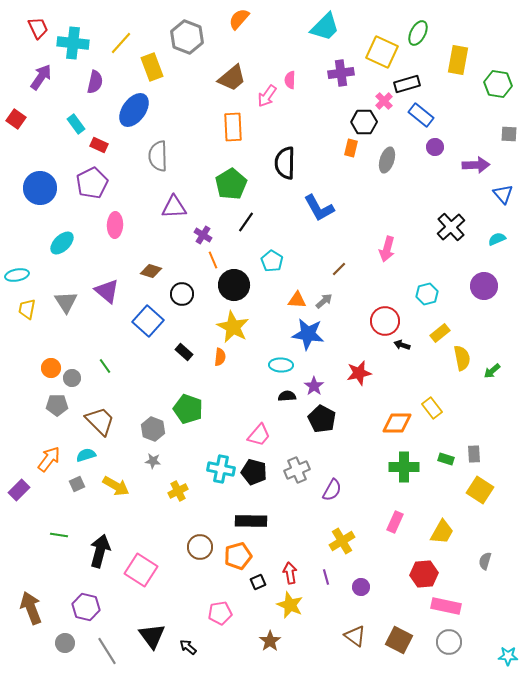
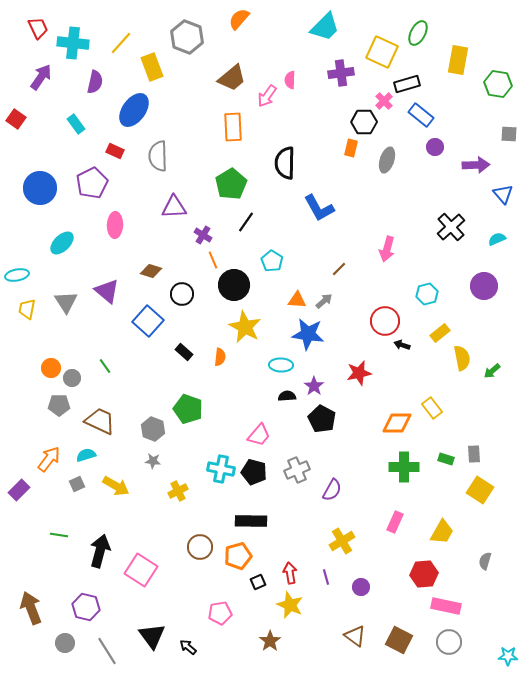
red rectangle at (99, 145): moved 16 px right, 6 px down
yellow star at (233, 327): moved 12 px right
gray pentagon at (57, 405): moved 2 px right
brown trapezoid at (100, 421): rotated 20 degrees counterclockwise
